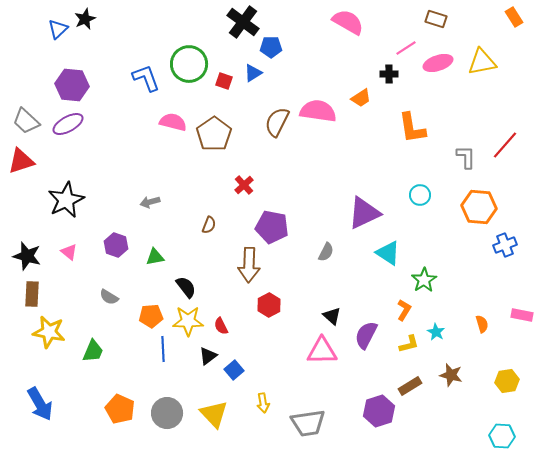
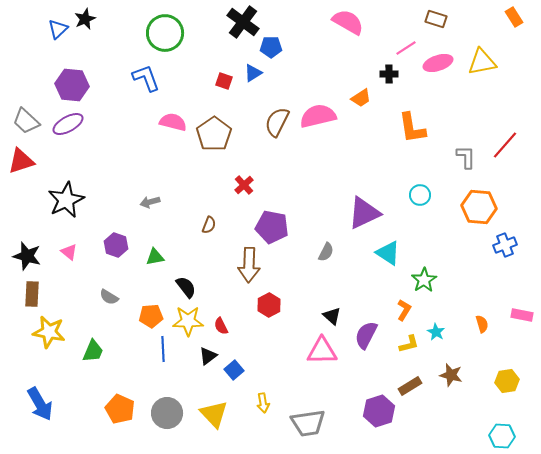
green circle at (189, 64): moved 24 px left, 31 px up
pink semicircle at (318, 111): moved 5 px down; rotated 21 degrees counterclockwise
